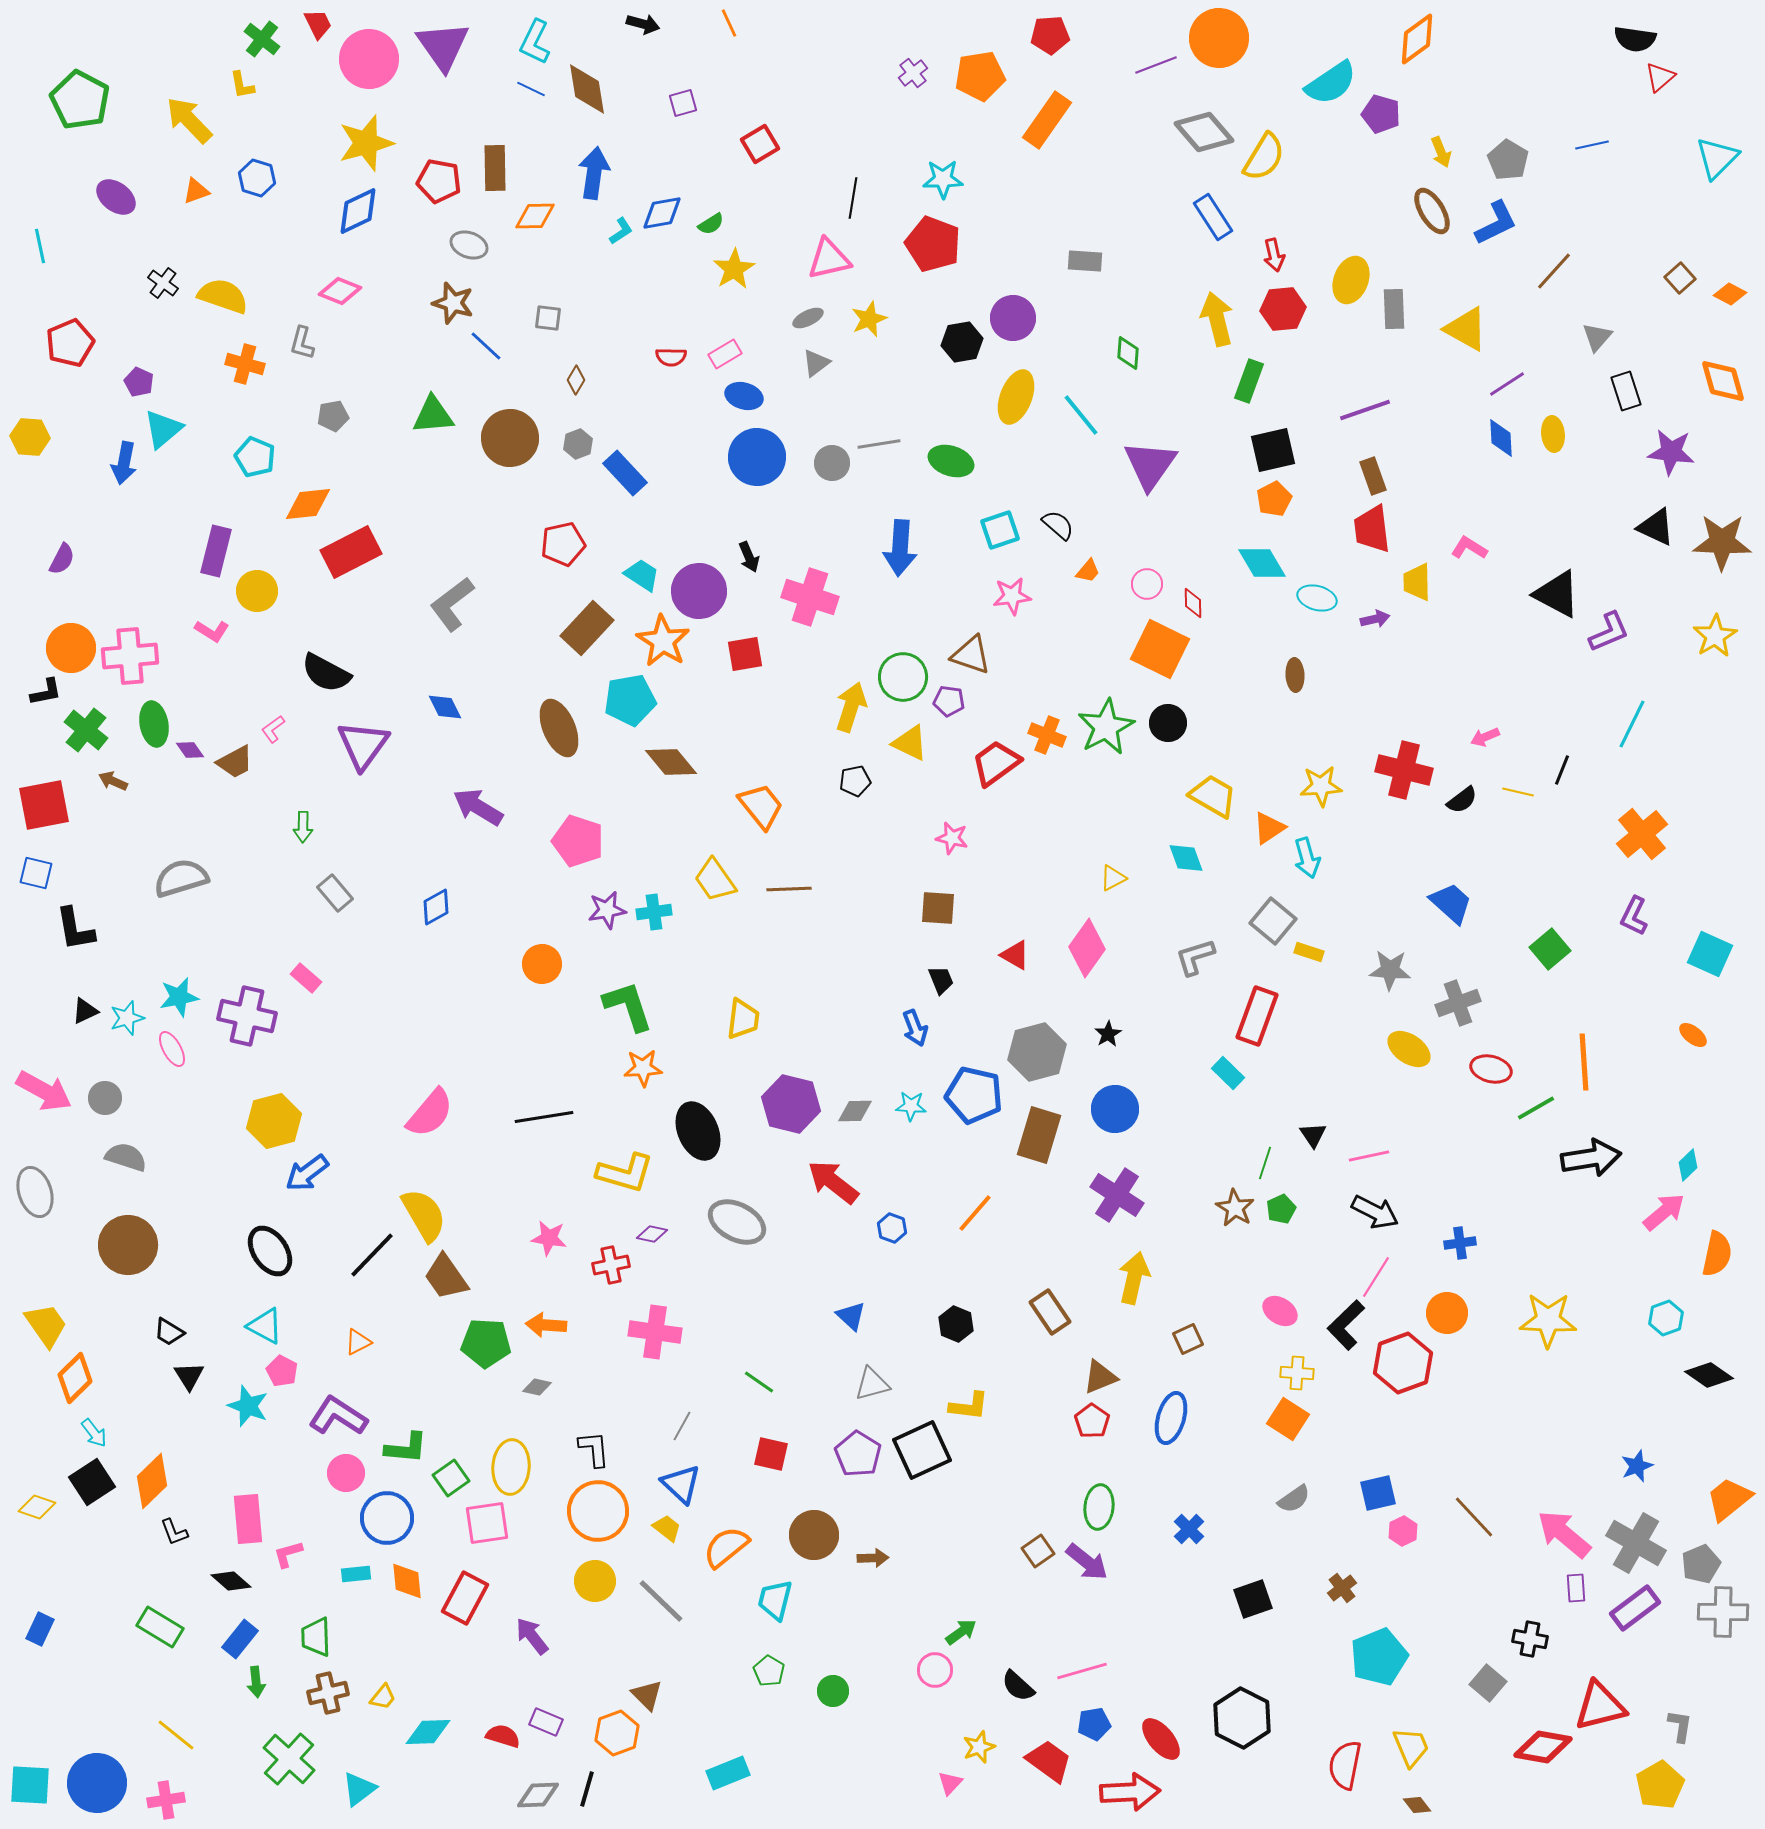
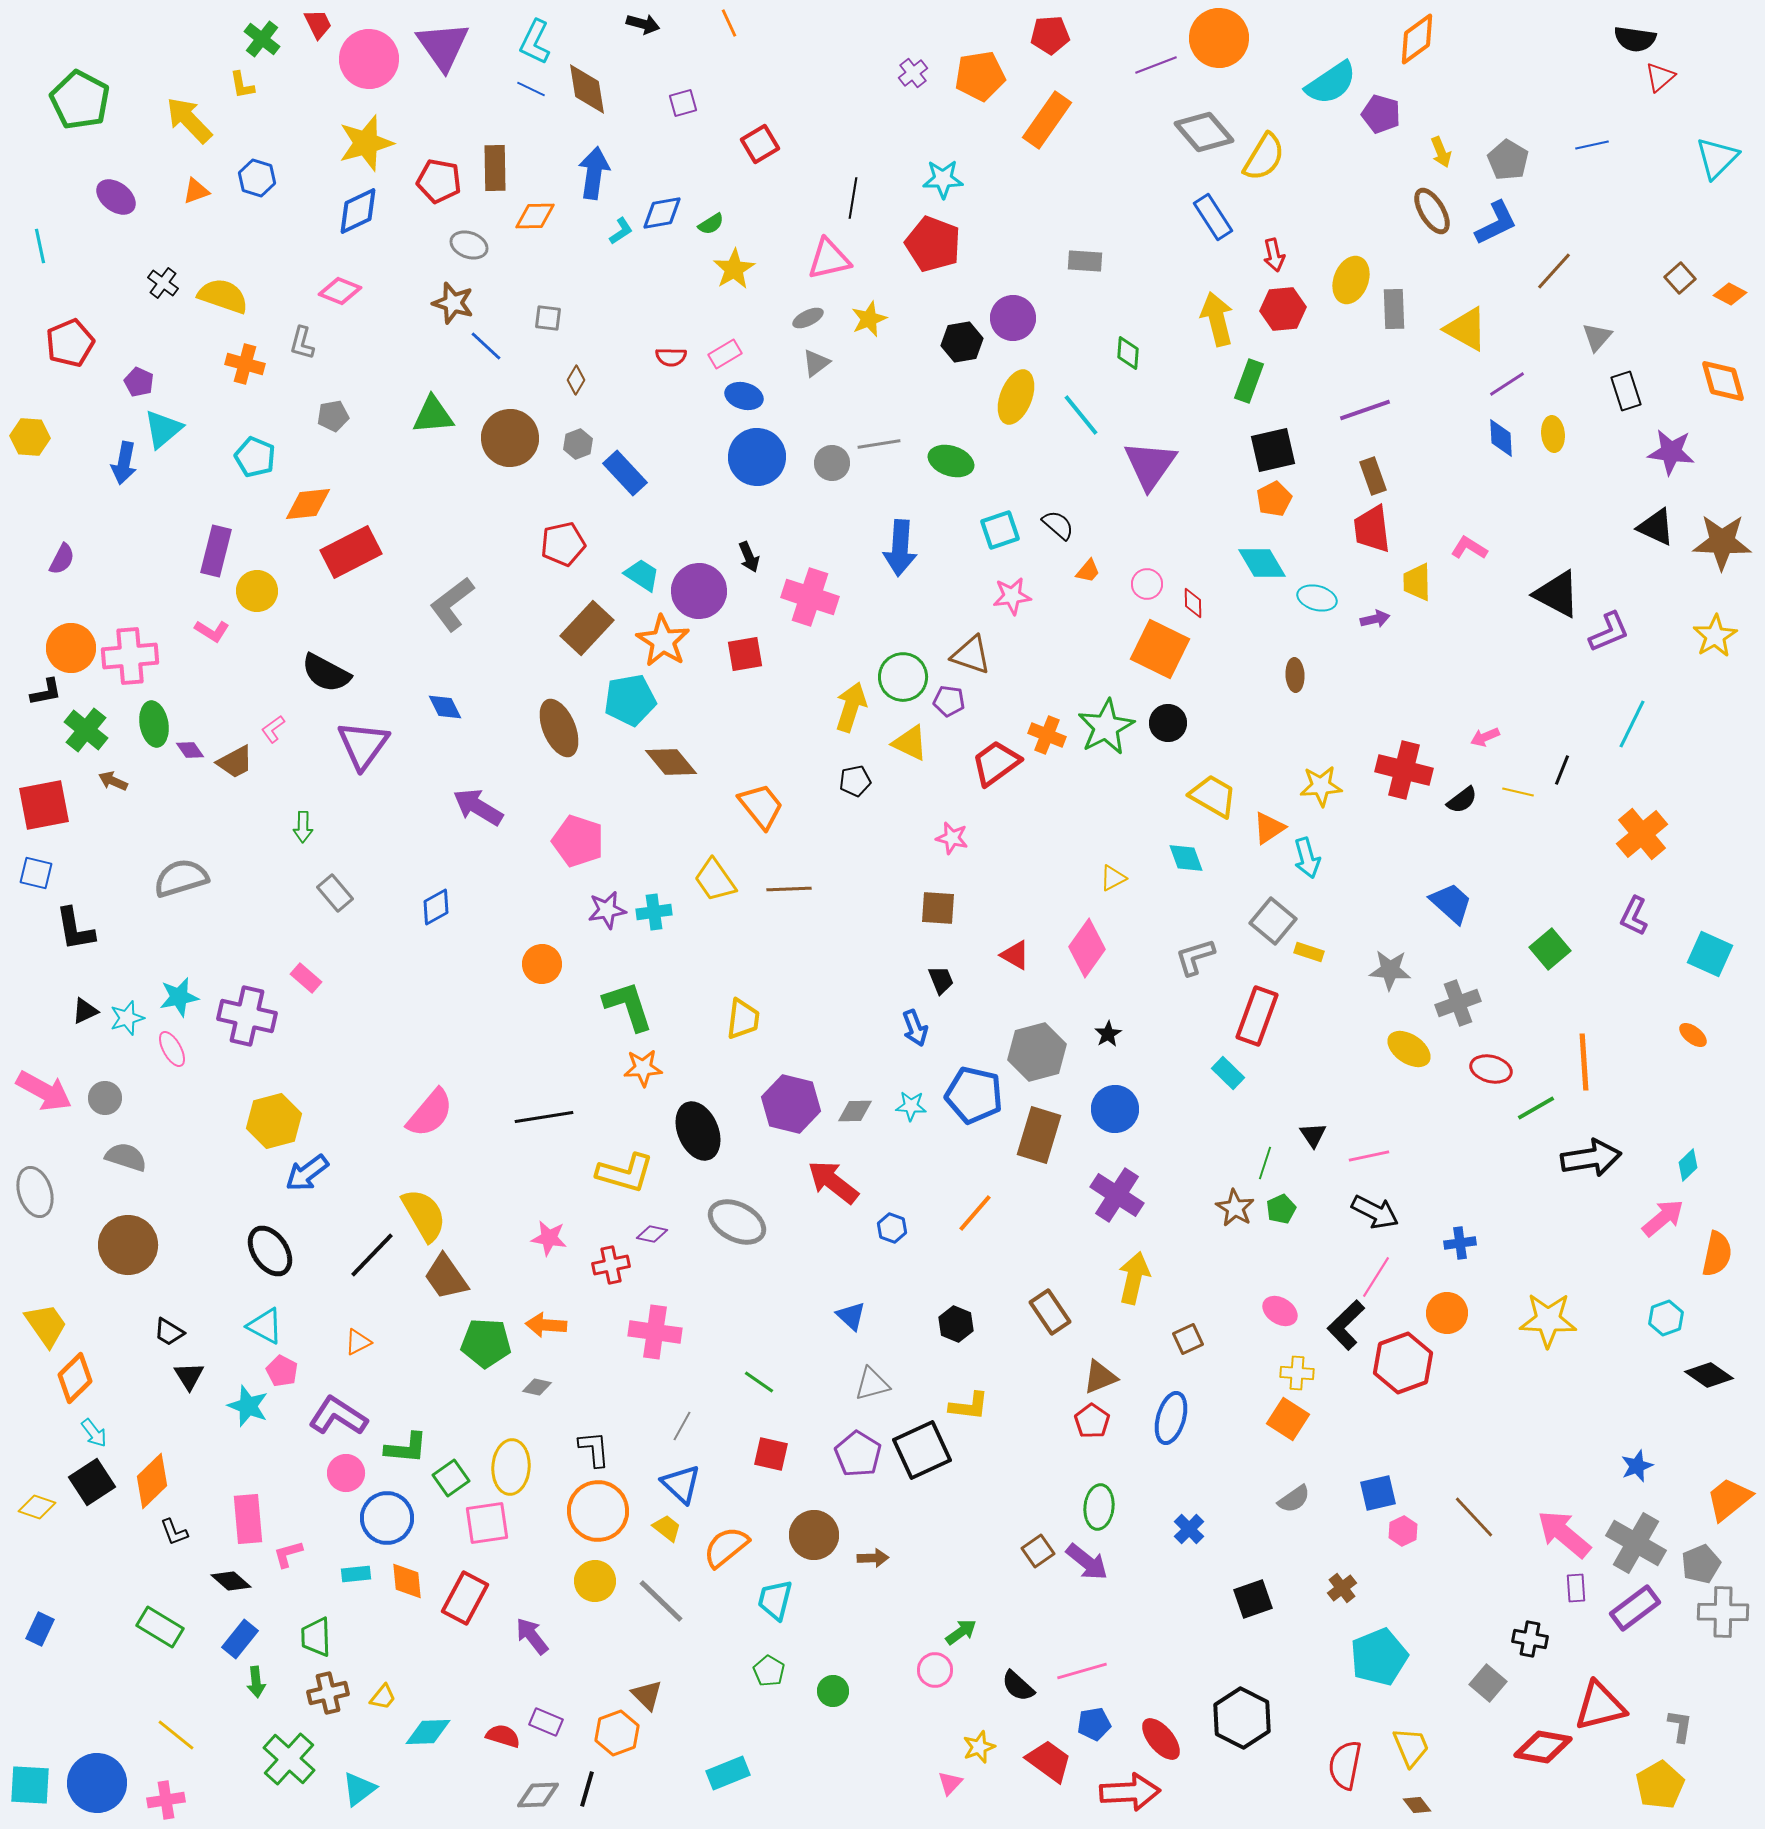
pink arrow at (1664, 1212): moved 1 px left, 6 px down
